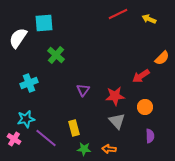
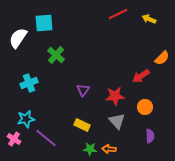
yellow rectangle: moved 8 px right, 3 px up; rotated 49 degrees counterclockwise
green star: moved 6 px right
